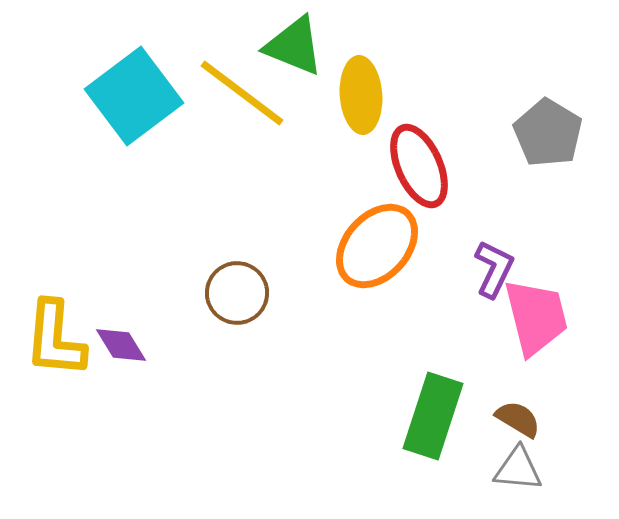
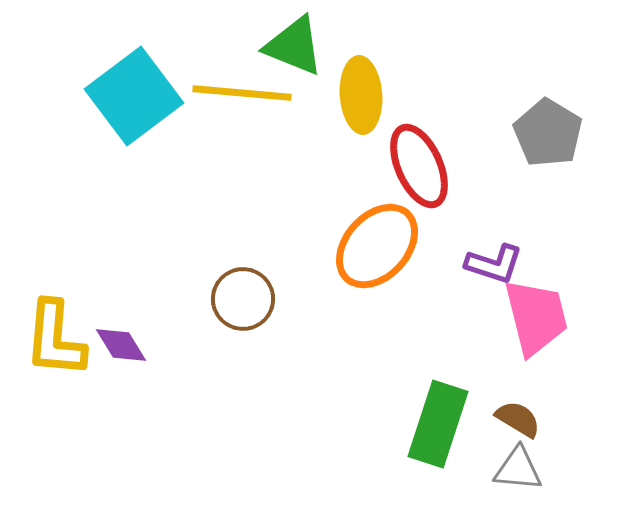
yellow line: rotated 32 degrees counterclockwise
purple L-shape: moved 5 px up; rotated 82 degrees clockwise
brown circle: moved 6 px right, 6 px down
green rectangle: moved 5 px right, 8 px down
